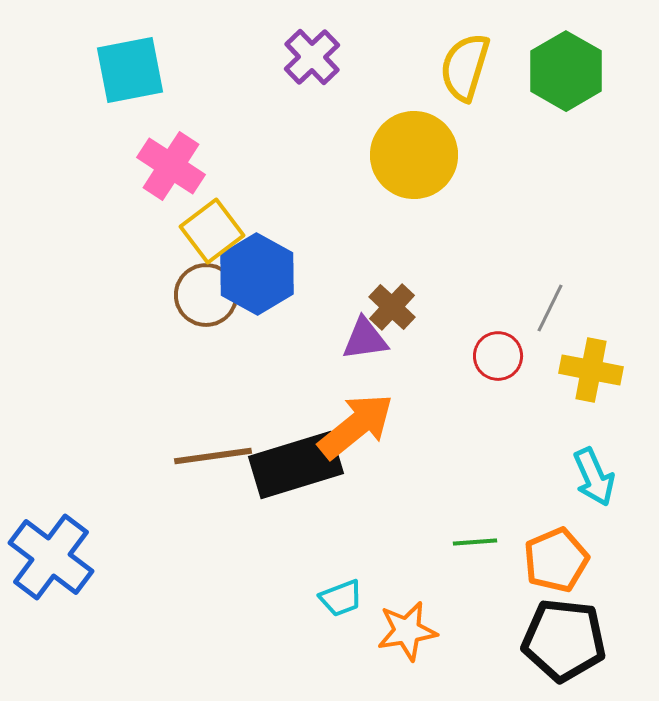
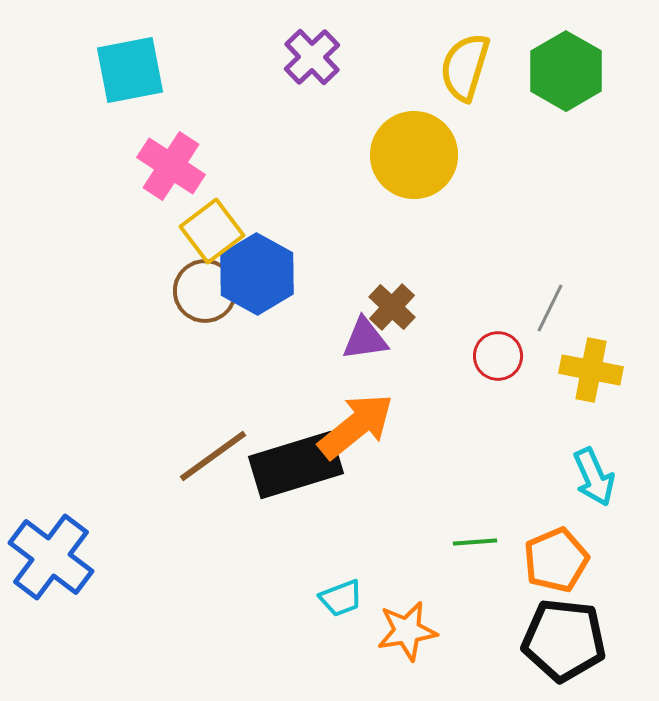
brown circle: moved 1 px left, 4 px up
brown line: rotated 28 degrees counterclockwise
